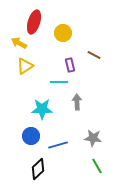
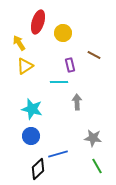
red ellipse: moved 4 px right
yellow arrow: rotated 28 degrees clockwise
cyan star: moved 10 px left; rotated 15 degrees clockwise
blue line: moved 9 px down
